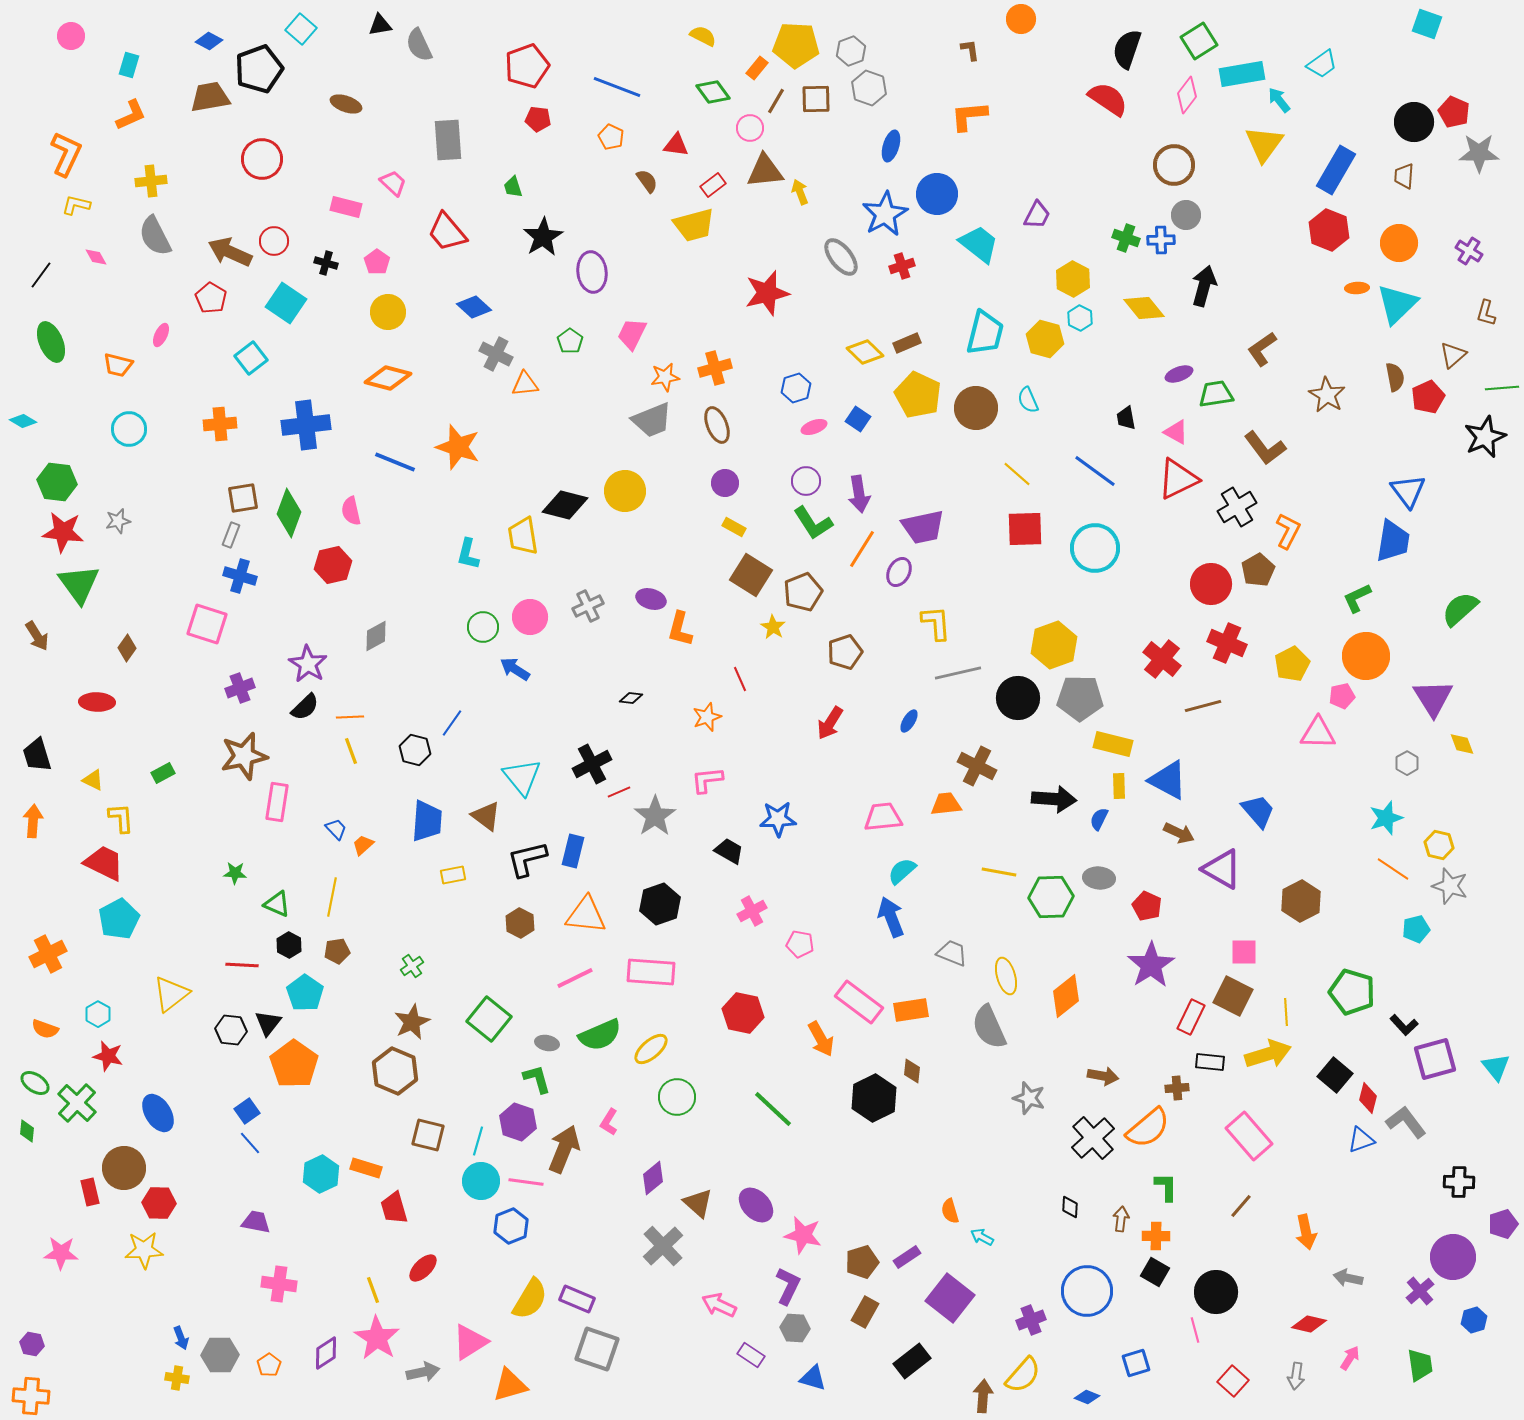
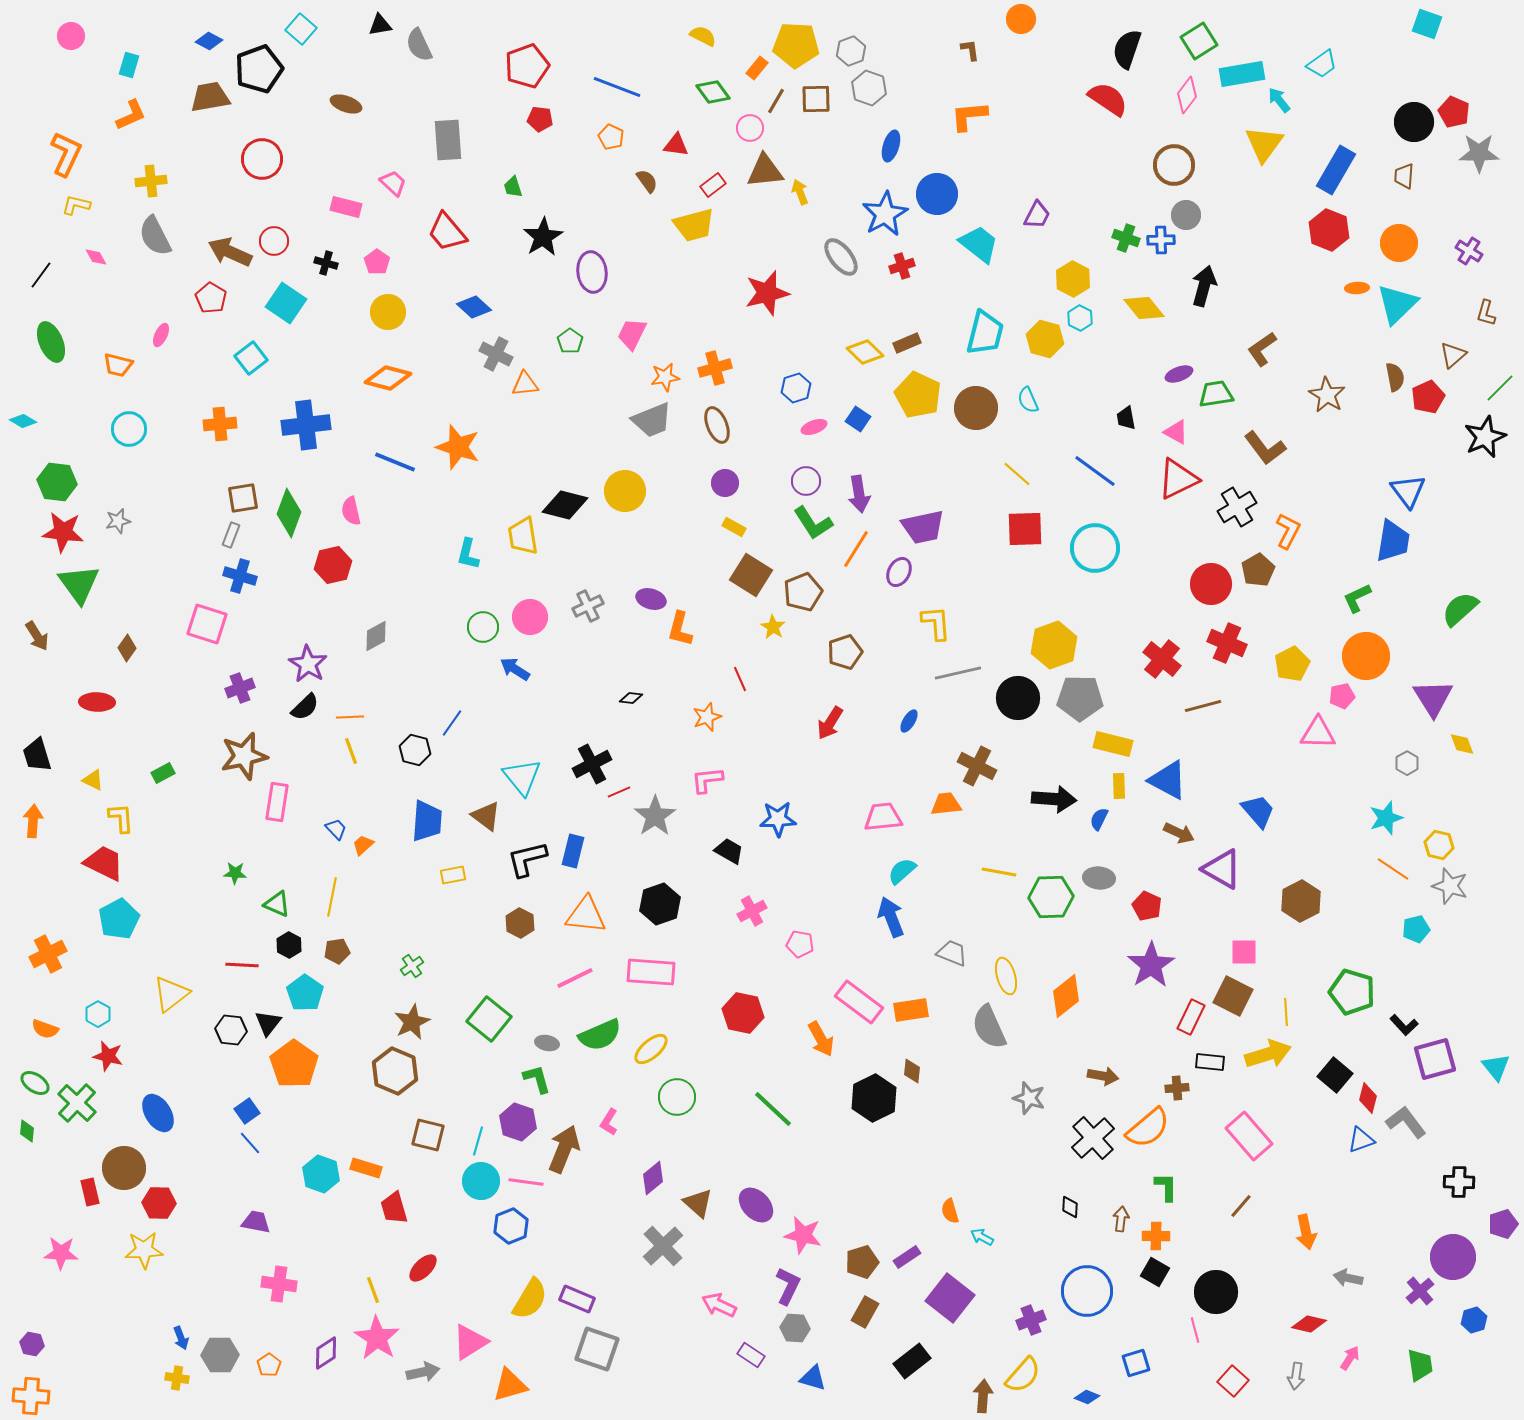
red pentagon at (538, 119): moved 2 px right
green line at (1502, 388): moved 2 px left; rotated 40 degrees counterclockwise
orange line at (862, 549): moved 6 px left
cyan hexagon at (321, 1174): rotated 15 degrees counterclockwise
